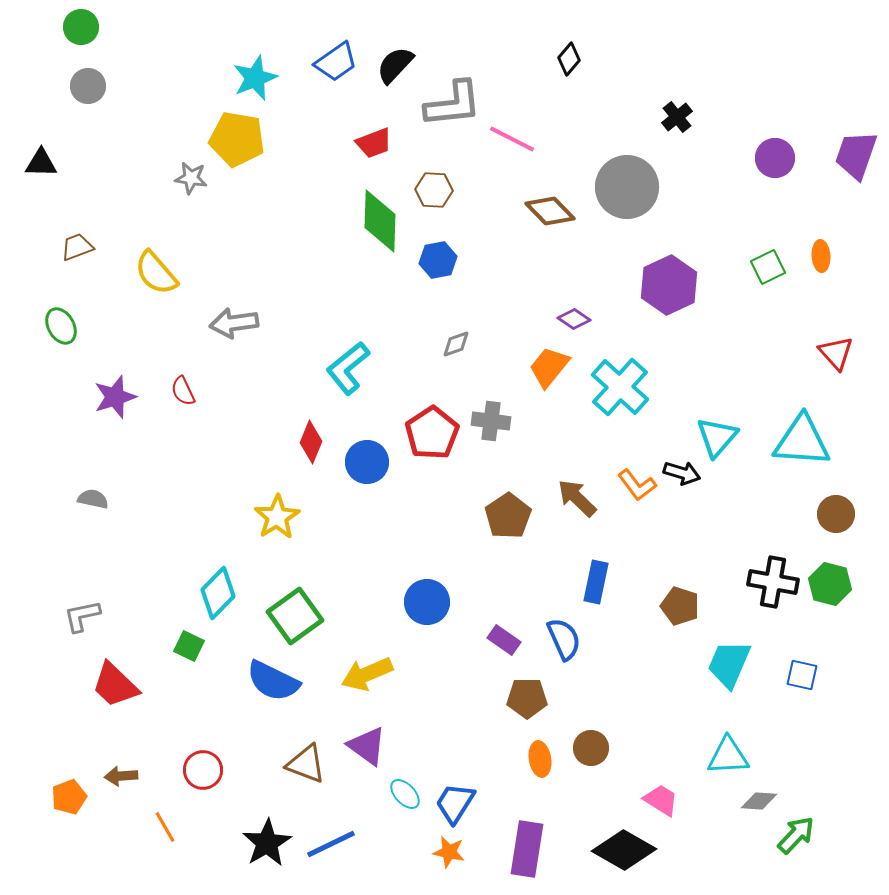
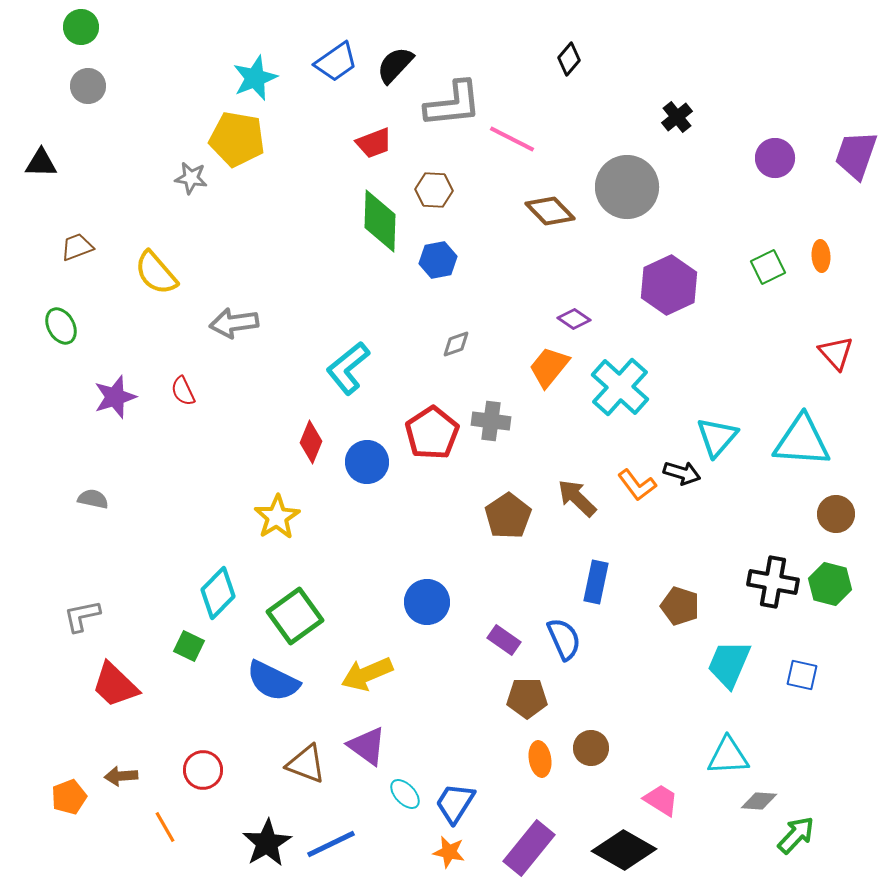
purple rectangle at (527, 849): moved 2 px right, 1 px up; rotated 30 degrees clockwise
